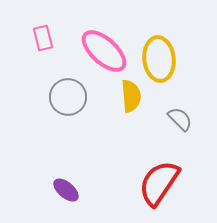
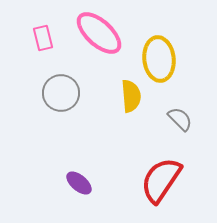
pink ellipse: moved 5 px left, 18 px up
gray circle: moved 7 px left, 4 px up
red semicircle: moved 2 px right, 3 px up
purple ellipse: moved 13 px right, 7 px up
